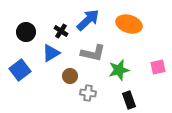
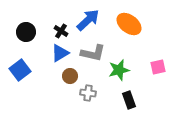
orange ellipse: rotated 20 degrees clockwise
blue triangle: moved 9 px right
